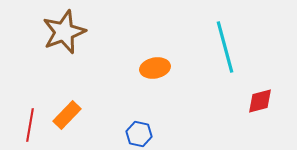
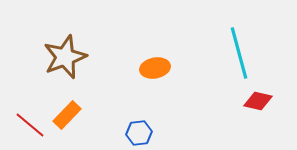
brown star: moved 1 px right, 25 px down
cyan line: moved 14 px right, 6 px down
red diamond: moved 2 px left; rotated 28 degrees clockwise
red line: rotated 60 degrees counterclockwise
blue hexagon: moved 1 px up; rotated 20 degrees counterclockwise
